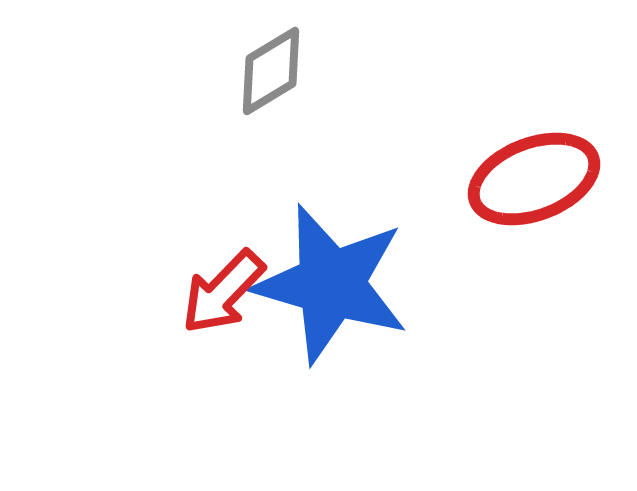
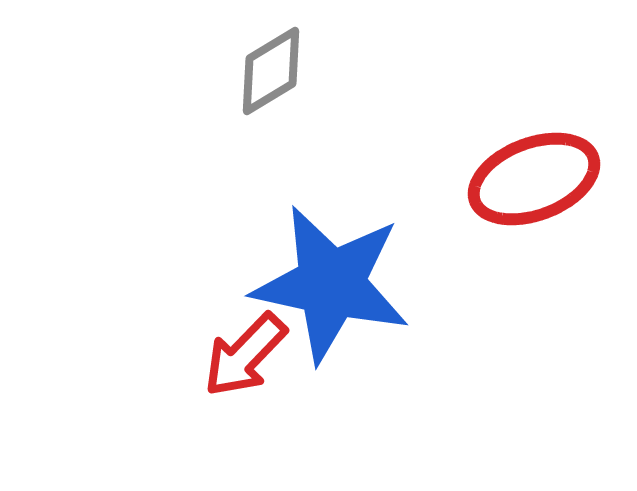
blue star: rotated 4 degrees counterclockwise
red arrow: moved 22 px right, 63 px down
